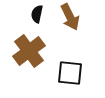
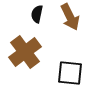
brown cross: moved 4 px left, 1 px down
